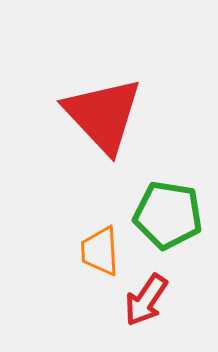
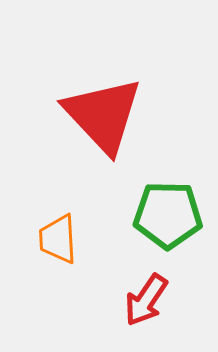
green pentagon: rotated 8 degrees counterclockwise
orange trapezoid: moved 42 px left, 12 px up
